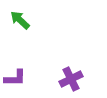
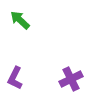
purple L-shape: rotated 115 degrees clockwise
